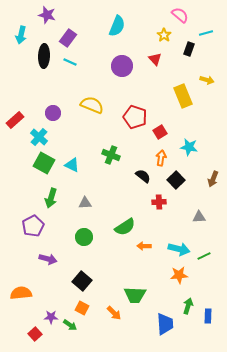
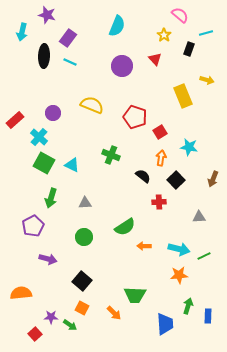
cyan arrow at (21, 35): moved 1 px right, 3 px up
